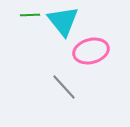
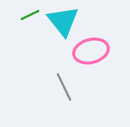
green line: rotated 24 degrees counterclockwise
gray line: rotated 16 degrees clockwise
